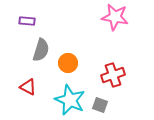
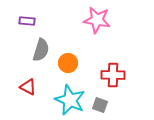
pink star: moved 18 px left, 3 px down
red cross: rotated 20 degrees clockwise
